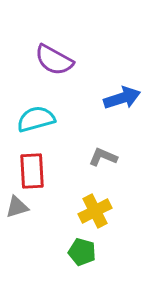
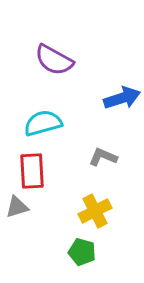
cyan semicircle: moved 7 px right, 4 px down
